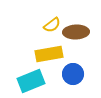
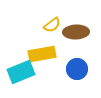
yellow rectangle: moved 7 px left
blue circle: moved 4 px right, 5 px up
cyan rectangle: moved 10 px left, 9 px up
